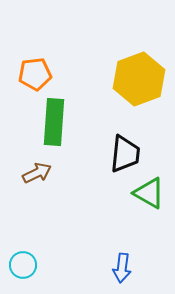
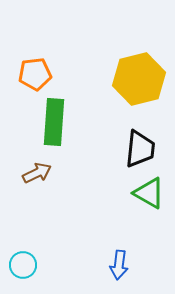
yellow hexagon: rotated 6 degrees clockwise
black trapezoid: moved 15 px right, 5 px up
blue arrow: moved 3 px left, 3 px up
